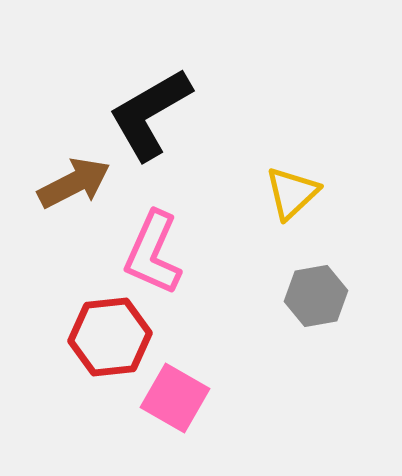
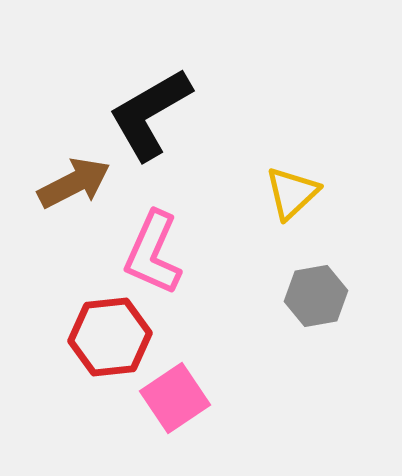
pink square: rotated 26 degrees clockwise
